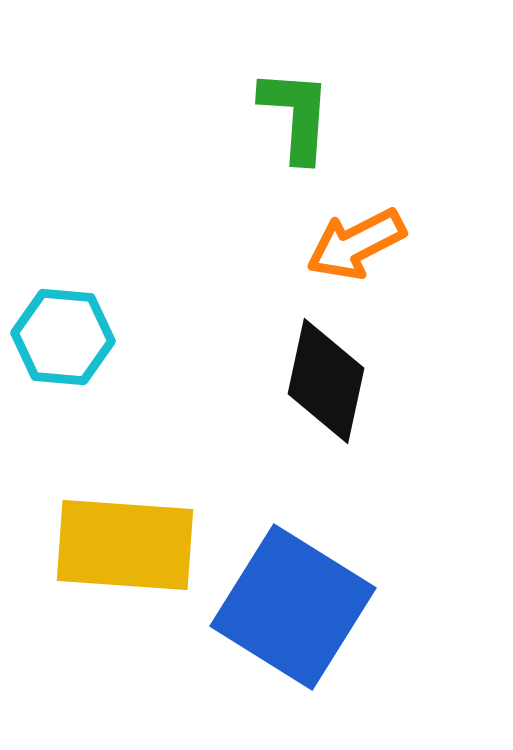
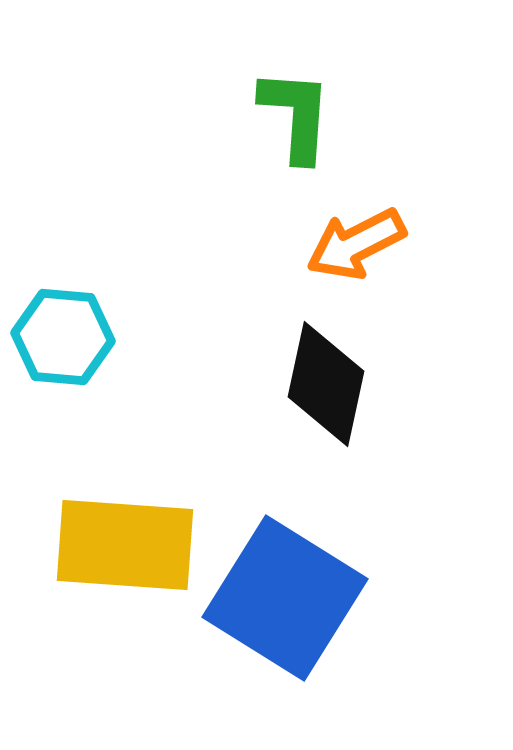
black diamond: moved 3 px down
blue square: moved 8 px left, 9 px up
